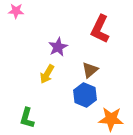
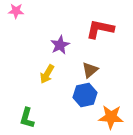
red L-shape: rotated 76 degrees clockwise
purple star: moved 2 px right, 2 px up
blue hexagon: rotated 25 degrees clockwise
orange star: moved 2 px up
